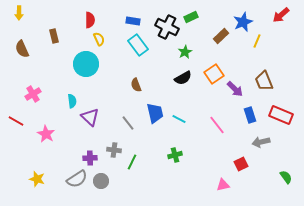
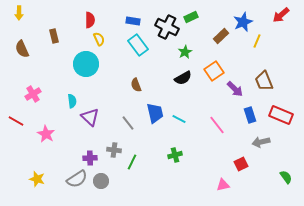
orange square at (214, 74): moved 3 px up
